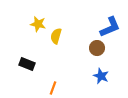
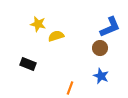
yellow semicircle: rotated 56 degrees clockwise
brown circle: moved 3 px right
black rectangle: moved 1 px right
orange line: moved 17 px right
